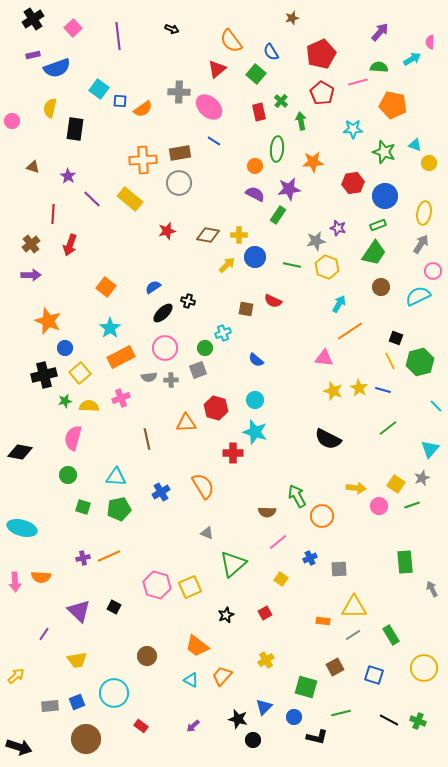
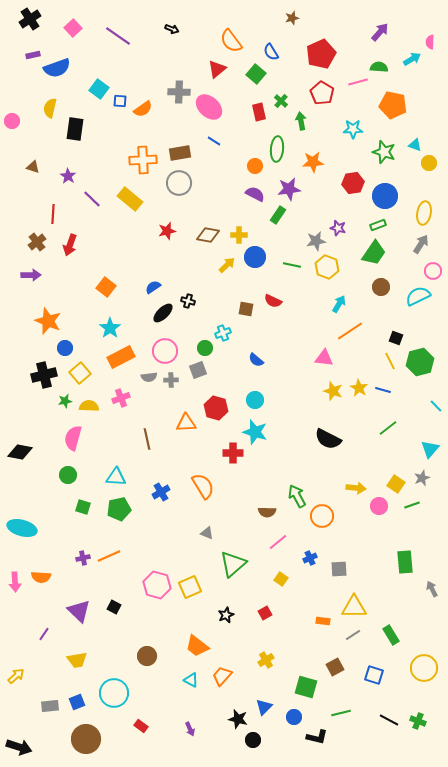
black cross at (33, 19): moved 3 px left
purple line at (118, 36): rotated 48 degrees counterclockwise
brown cross at (31, 244): moved 6 px right, 2 px up
pink circle at (165, 348): moved 3 px down
purple arrow at (193, 726): moved 3 px left, 3 px down; rotated 72 degrees counterclockwise
